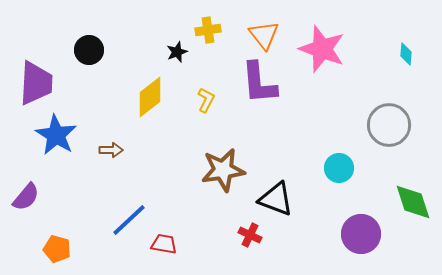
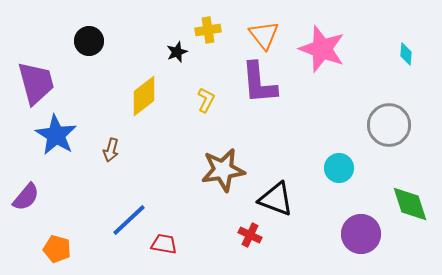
black circle: moved 9 px up
purple trapezoid: rotated 18 degrees counterclockwise
yellow diamond: moved 6 px left, 1 px up
brown arrow: rotated 105 degrees clockwise
green diamond: moved 3 px left, 2 px down
